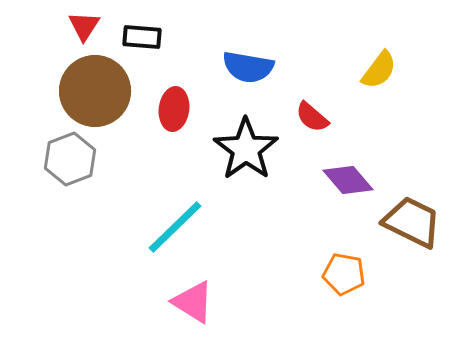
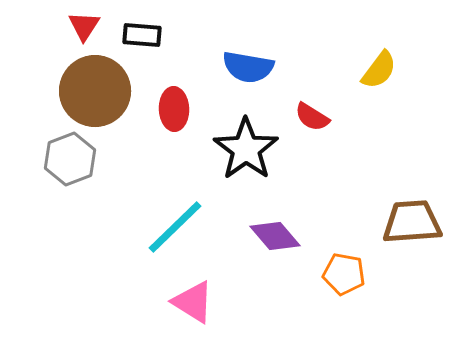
black rectangle: moved 2 px up
red ellipse: rotated 9 degrees counterclockwise
red semicircle: rotated 9 degrees counterclockwise
purple diamond: moved 73 px left, 56 px down
brown trapezoid: rotated 30 degrees counterclockwise
